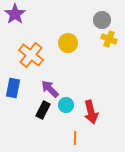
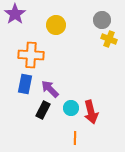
yellow circle: moved 12 px left, 18 px up
orange cross: rotated 35 degrees counterclockwise
blue rectangle: moved 12 px right, 4 px up
cyan circle: moved 5 px right, 3 px down
